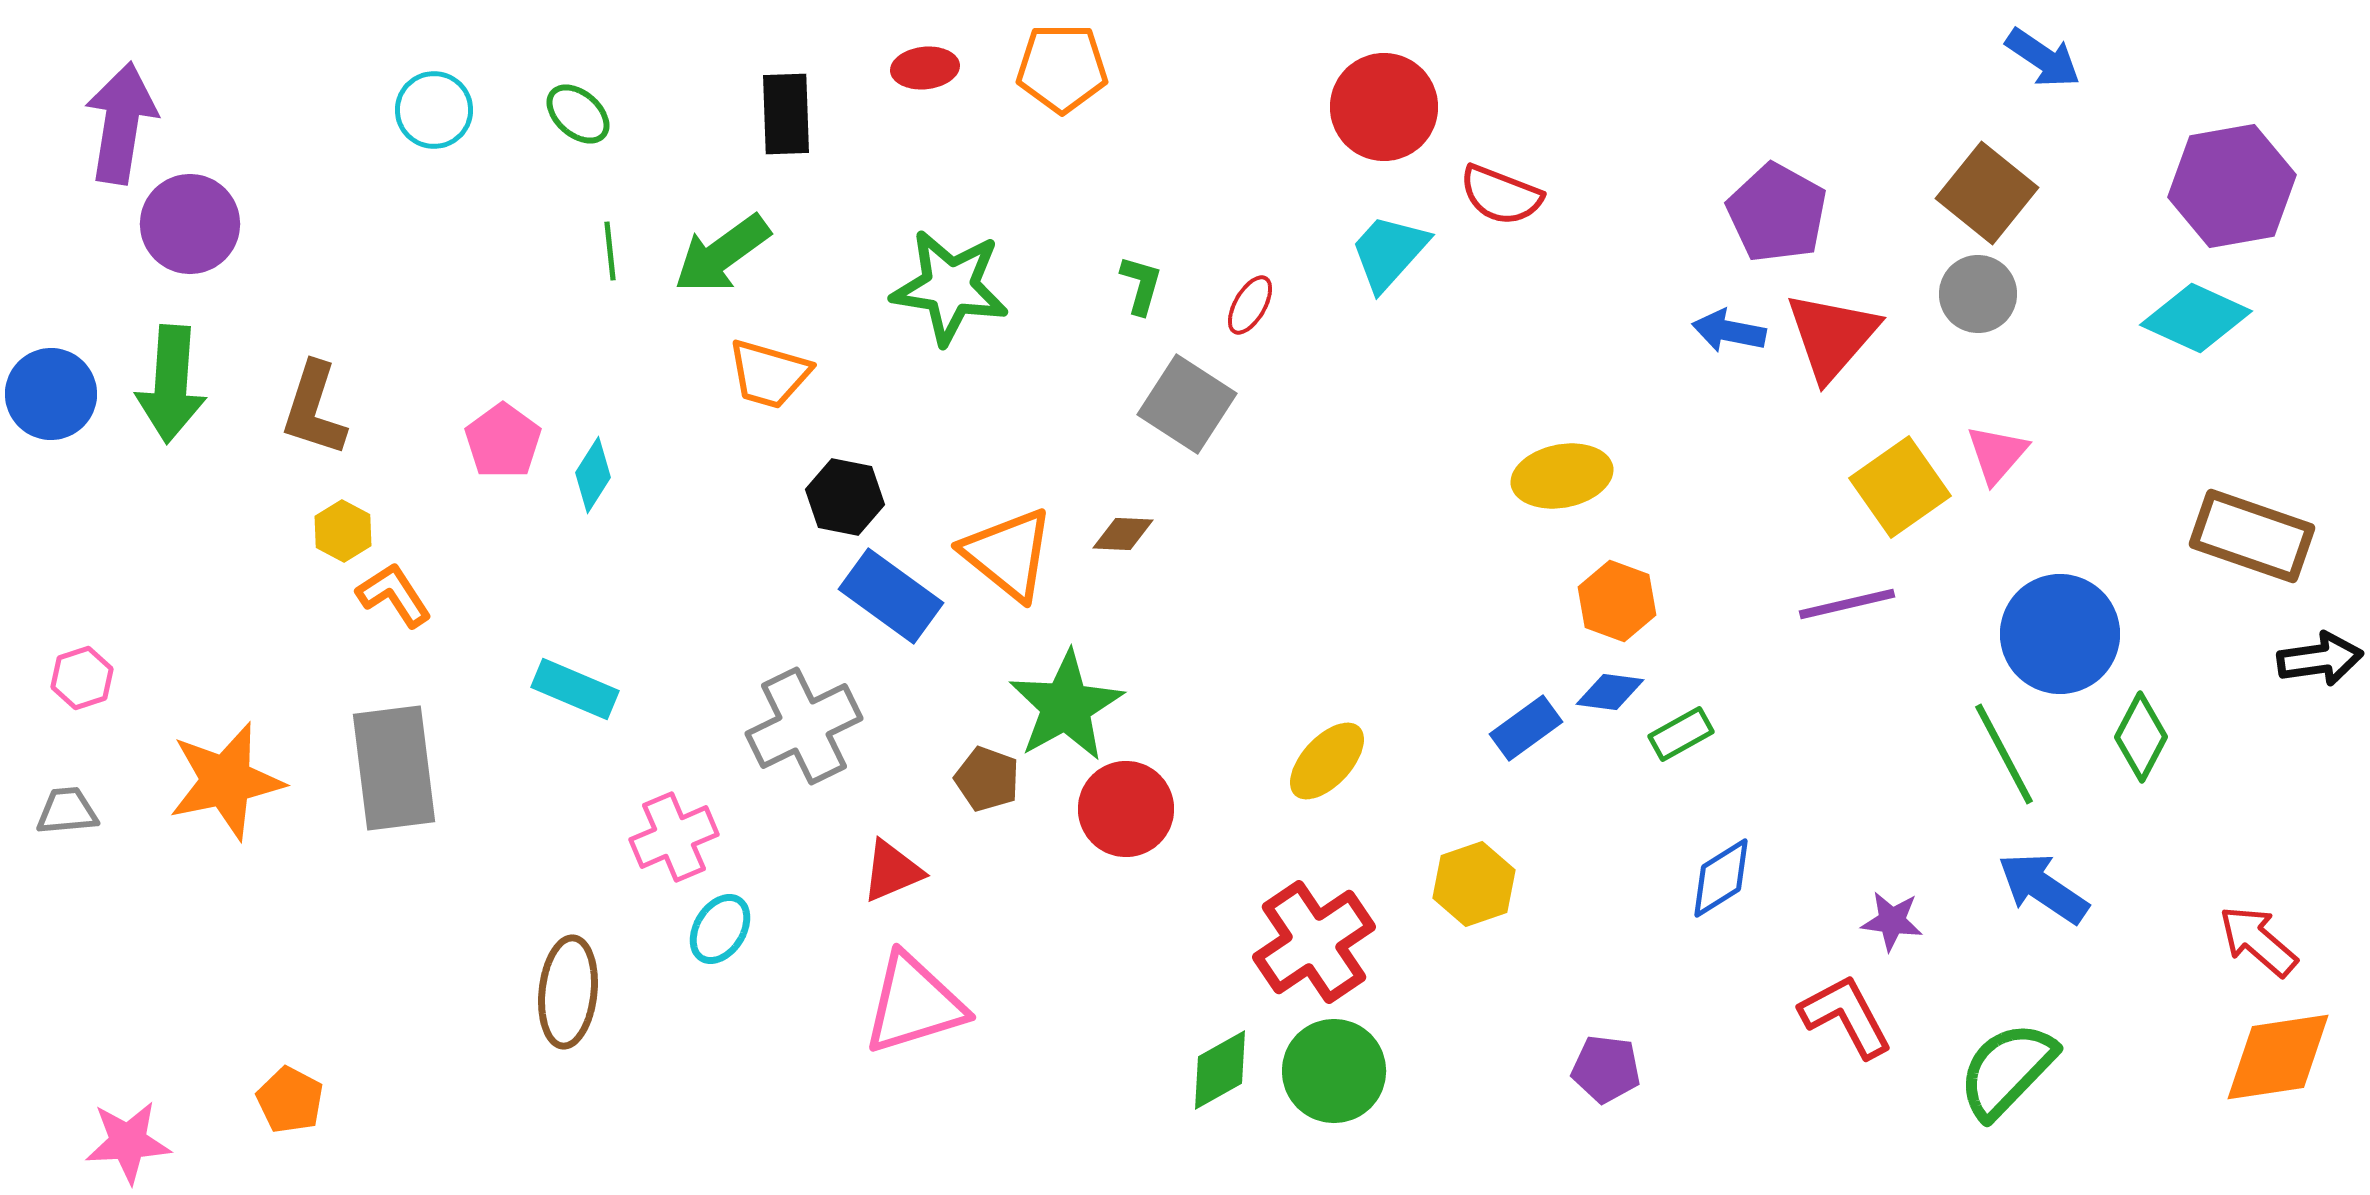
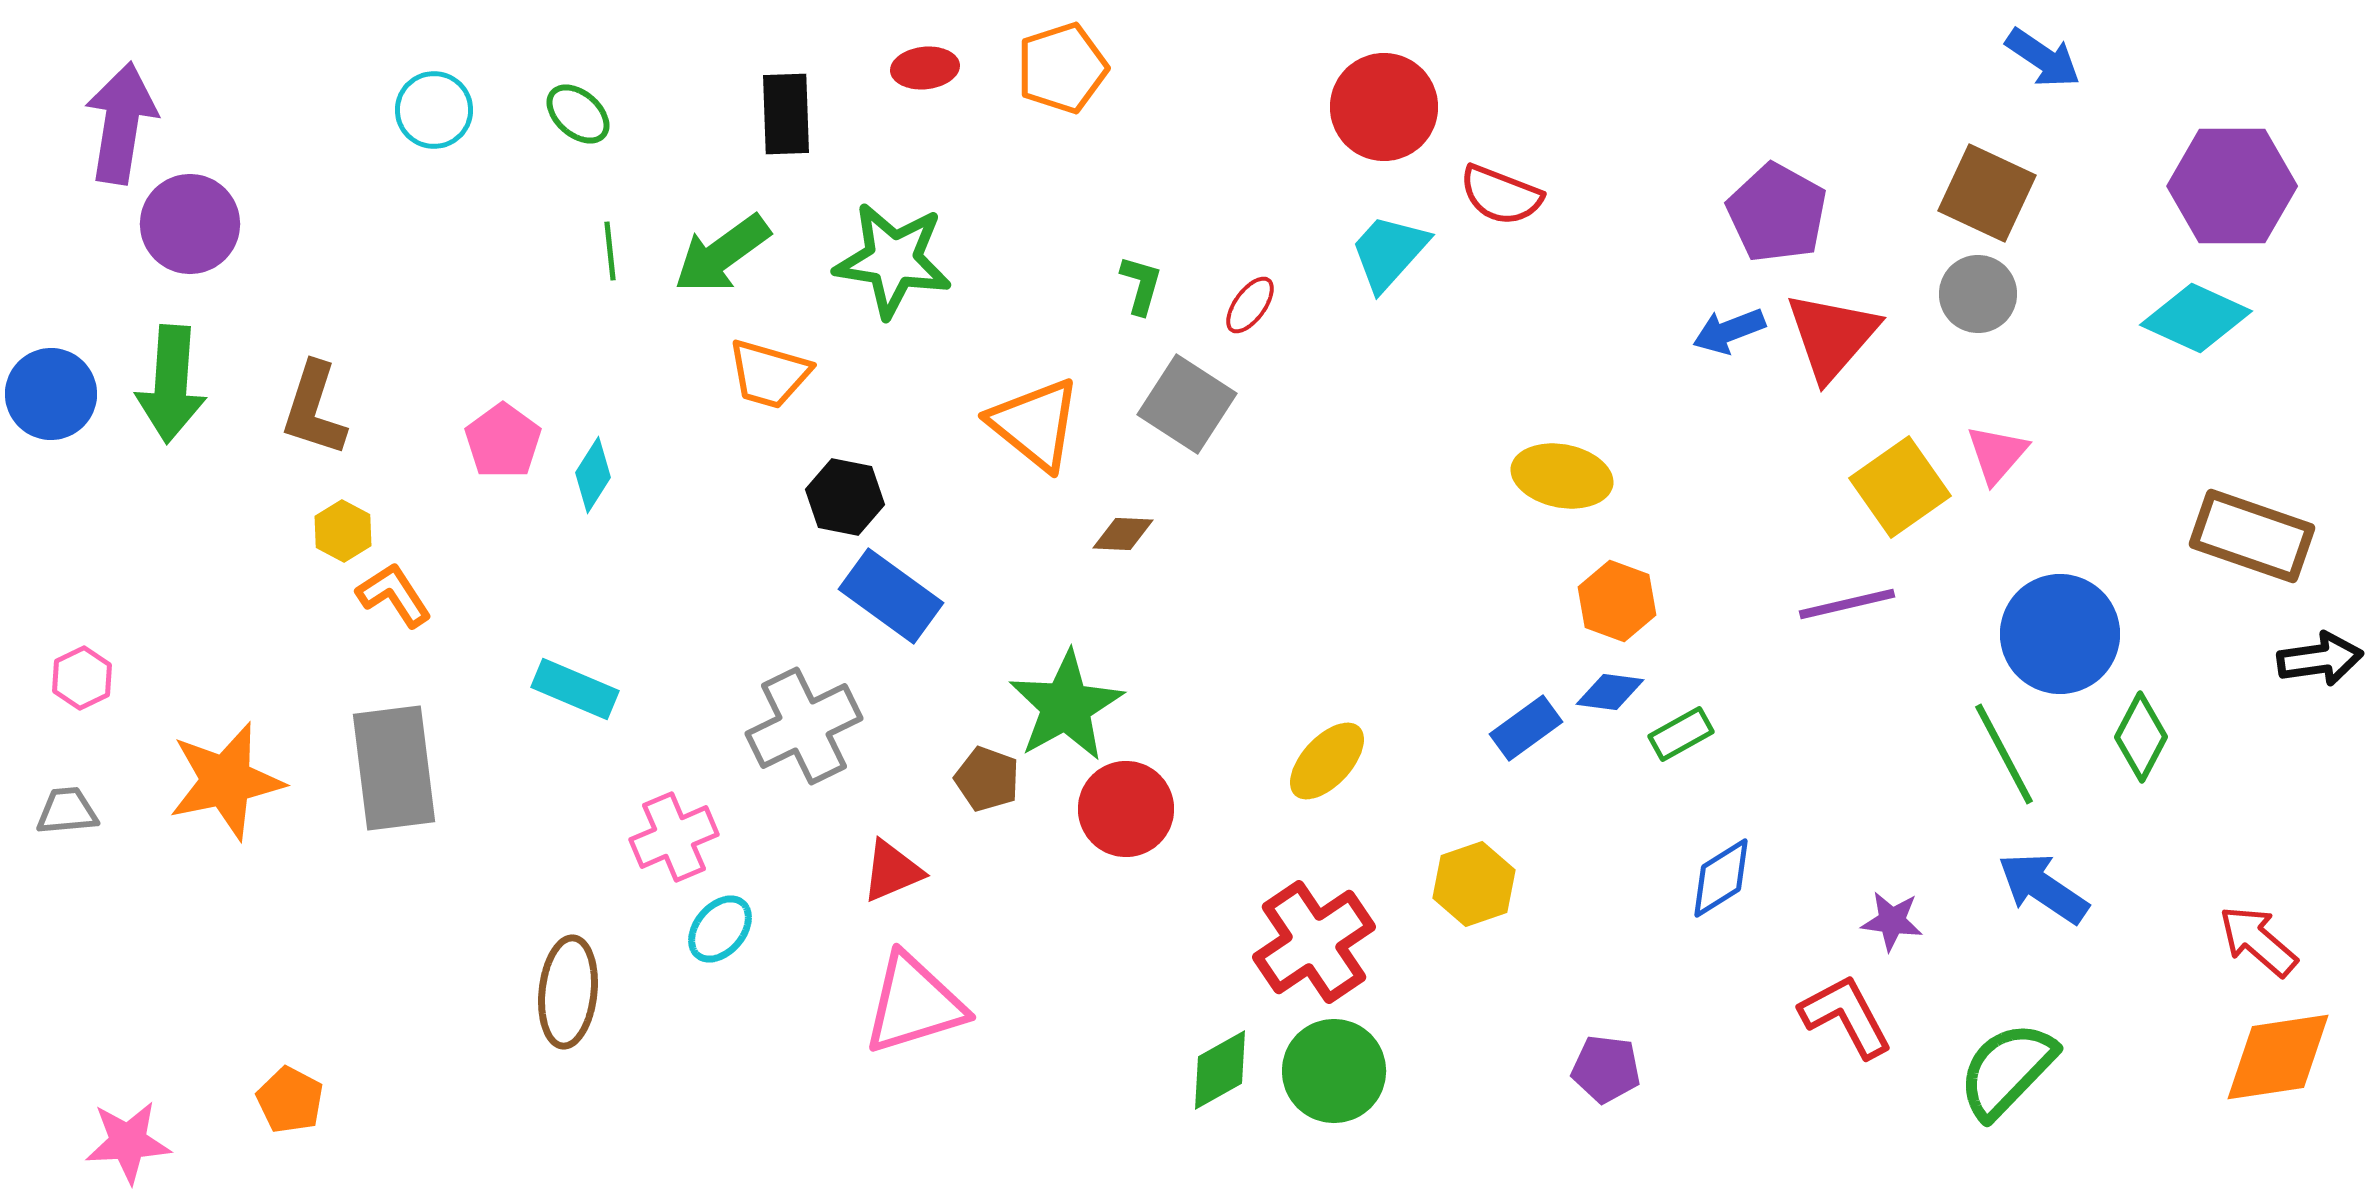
orange pentagon at (1062, 68): rotated 18 degrees counterclockwise
purple hexagon at (2232, 186): rotated 10 degrees clockwise
brown square at (1987, 193): rotated 14 degrees counterclockwise
green star at (950, 287): moved 57 px left, 27 px up
red ellipse at (1250, 305): rotated 6 degrees clockwise
blue arrow at (1729, 331): rotated 32 degrees counterclockwise
yellow ellipse at (1562, 476): rotated 22 degrees clockwise
orange triangle at (1008, 554): moved 27 px right, 130 px up
pink hexagon at (82, 678): rotated 8 degrees counterclockwise
cyan ellipse at (720, 929): rotated 8 degrees clockwise
